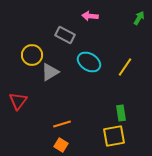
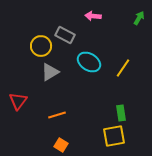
pink arrow: moved 3 px right
yellow circle: moved 9 px right, 9 px up
yellow line: moved 2 px left, 1 px down
orange line: moved 5 px left, 9 px up
